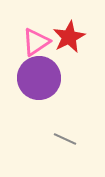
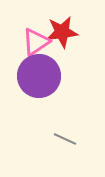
red star: moved 7 px left, 5 px up; rotated 20 degrees clockwise
purple circle: moved 2 px up
